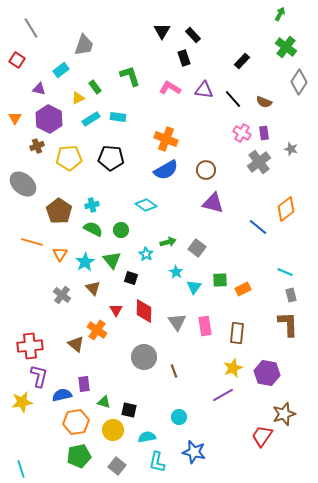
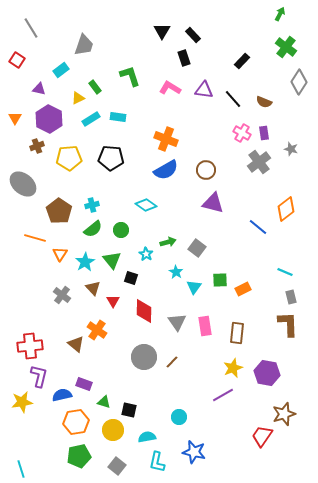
green semicircle at (93, 229): rotated 114 degrees clockwise
orange line at (32, 242): moved 3 px right, 4 px up
gray rectangle at (291, 295): moved 2 px down
red triangle at (116, 310): moved 3 px left, 9 px up
brown line at (174, 371): moved 2 px left, 9 px up; rotated 64 degrees clockwise
purple rectangle at (84, 384): rotated 63 degrees counterclockwise
